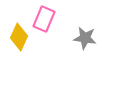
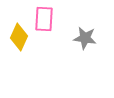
pink rectangle: rotated 20 degrees counterclockwise
